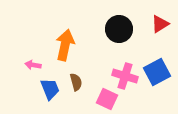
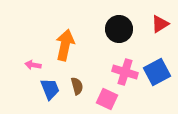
pink cross: moved 4 px up
brown semicircle: moved 1 px right, 4 px down
